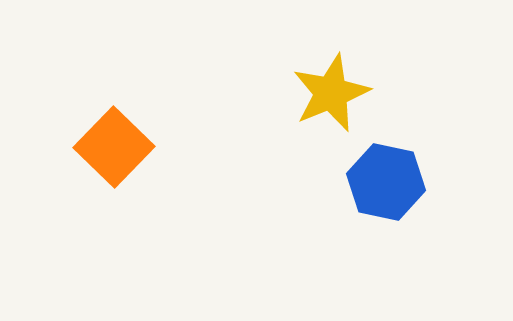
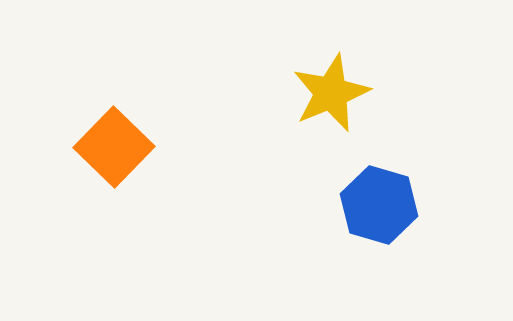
blue hexagon: moved 7 px left, 23 px down; rotated 4 degrees clockwise
